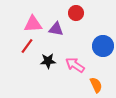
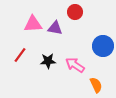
red circle: moved 1 px left, 1 px up
purple triangle: moved 1 px left, 1 px up
red line: moved 7 px left, 9 px down
